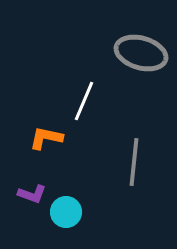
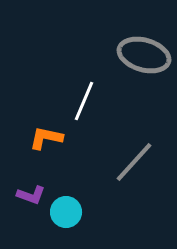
gray ellipse: moved 3 px right, 2 px down
gray line: rotated 36 degrees clockwise
purple L-shape: moved 1 px left, 1 px down
